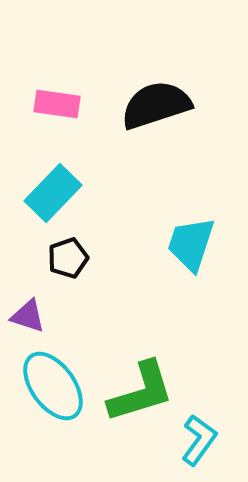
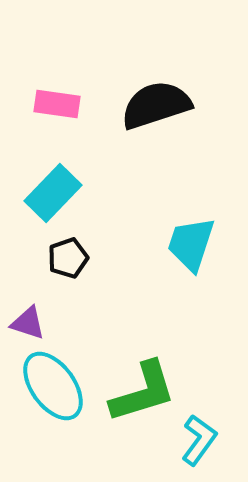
purple triangle: moved 7 px down
green L-shape: moved 2 px right
